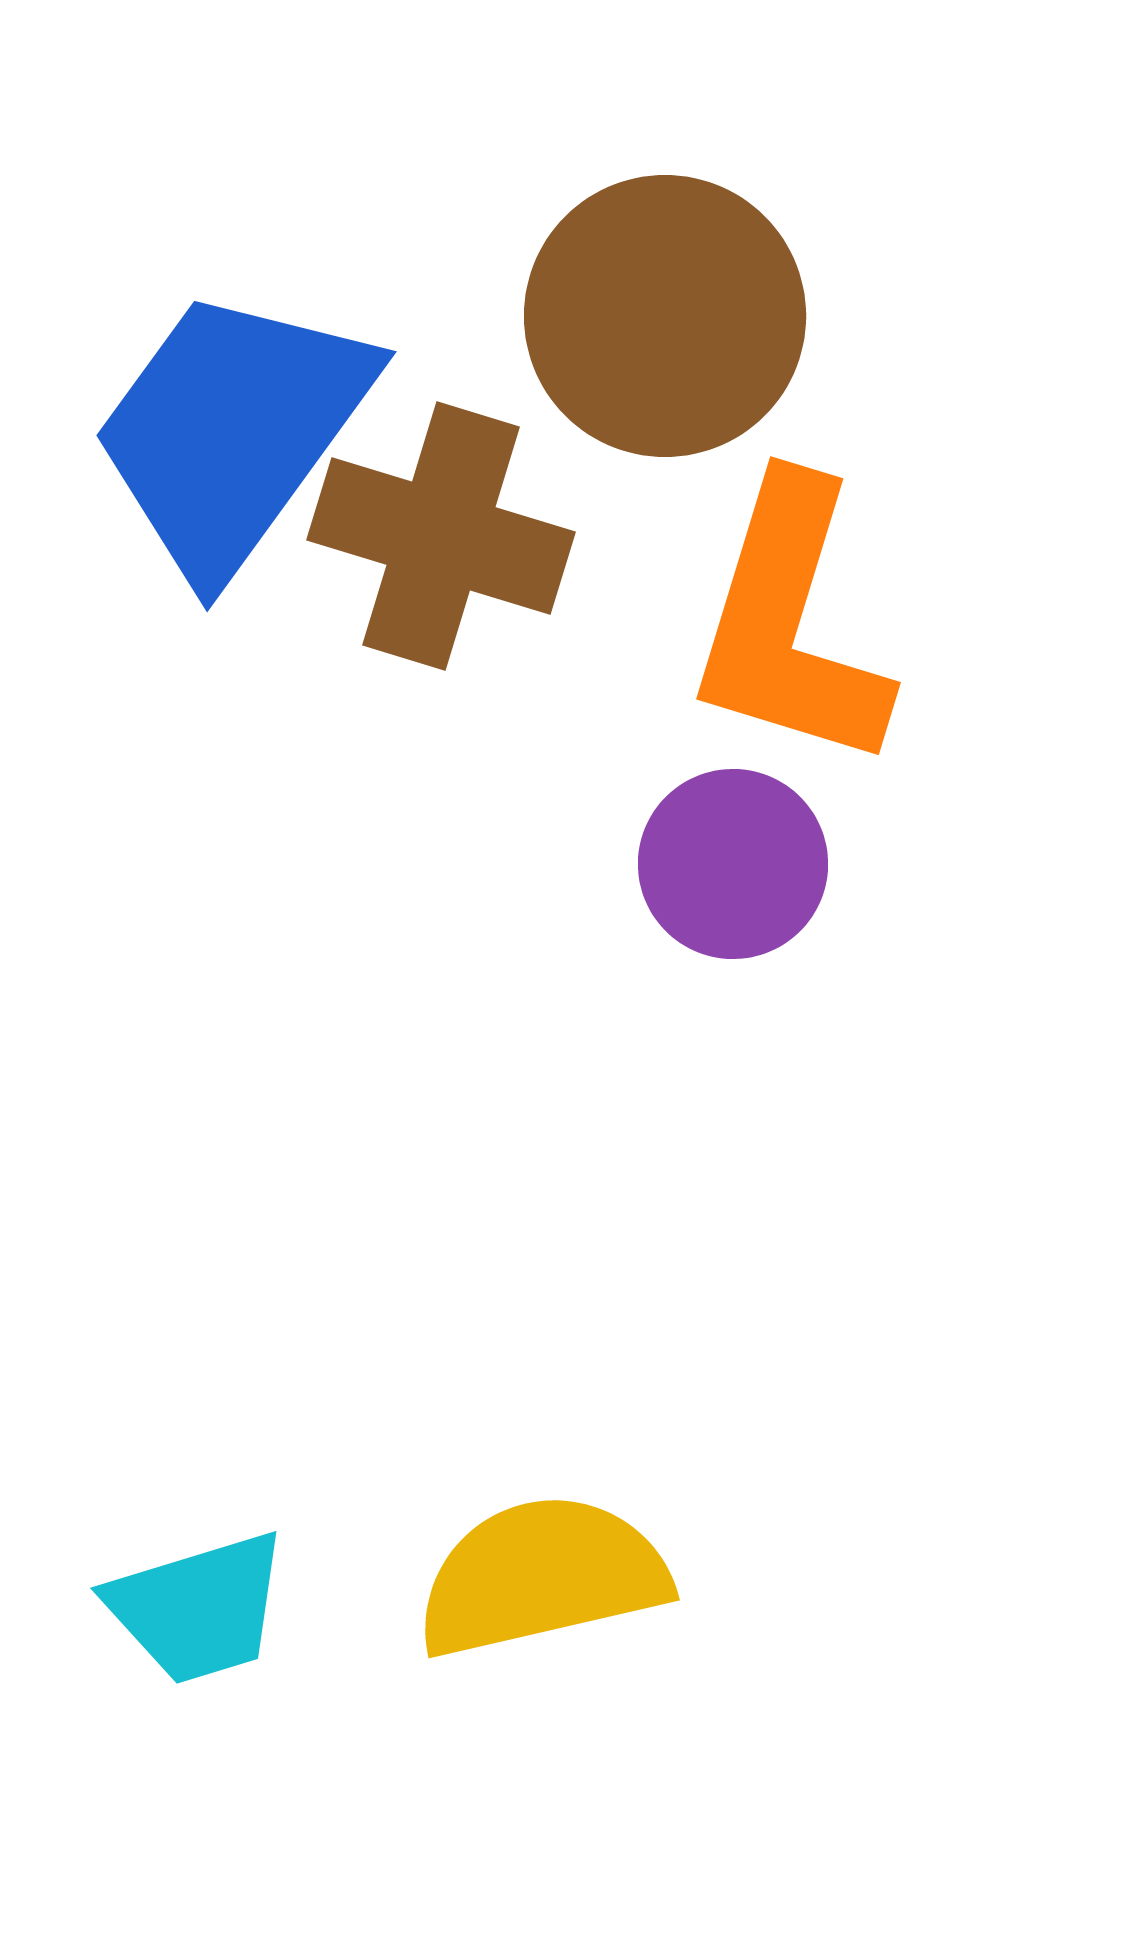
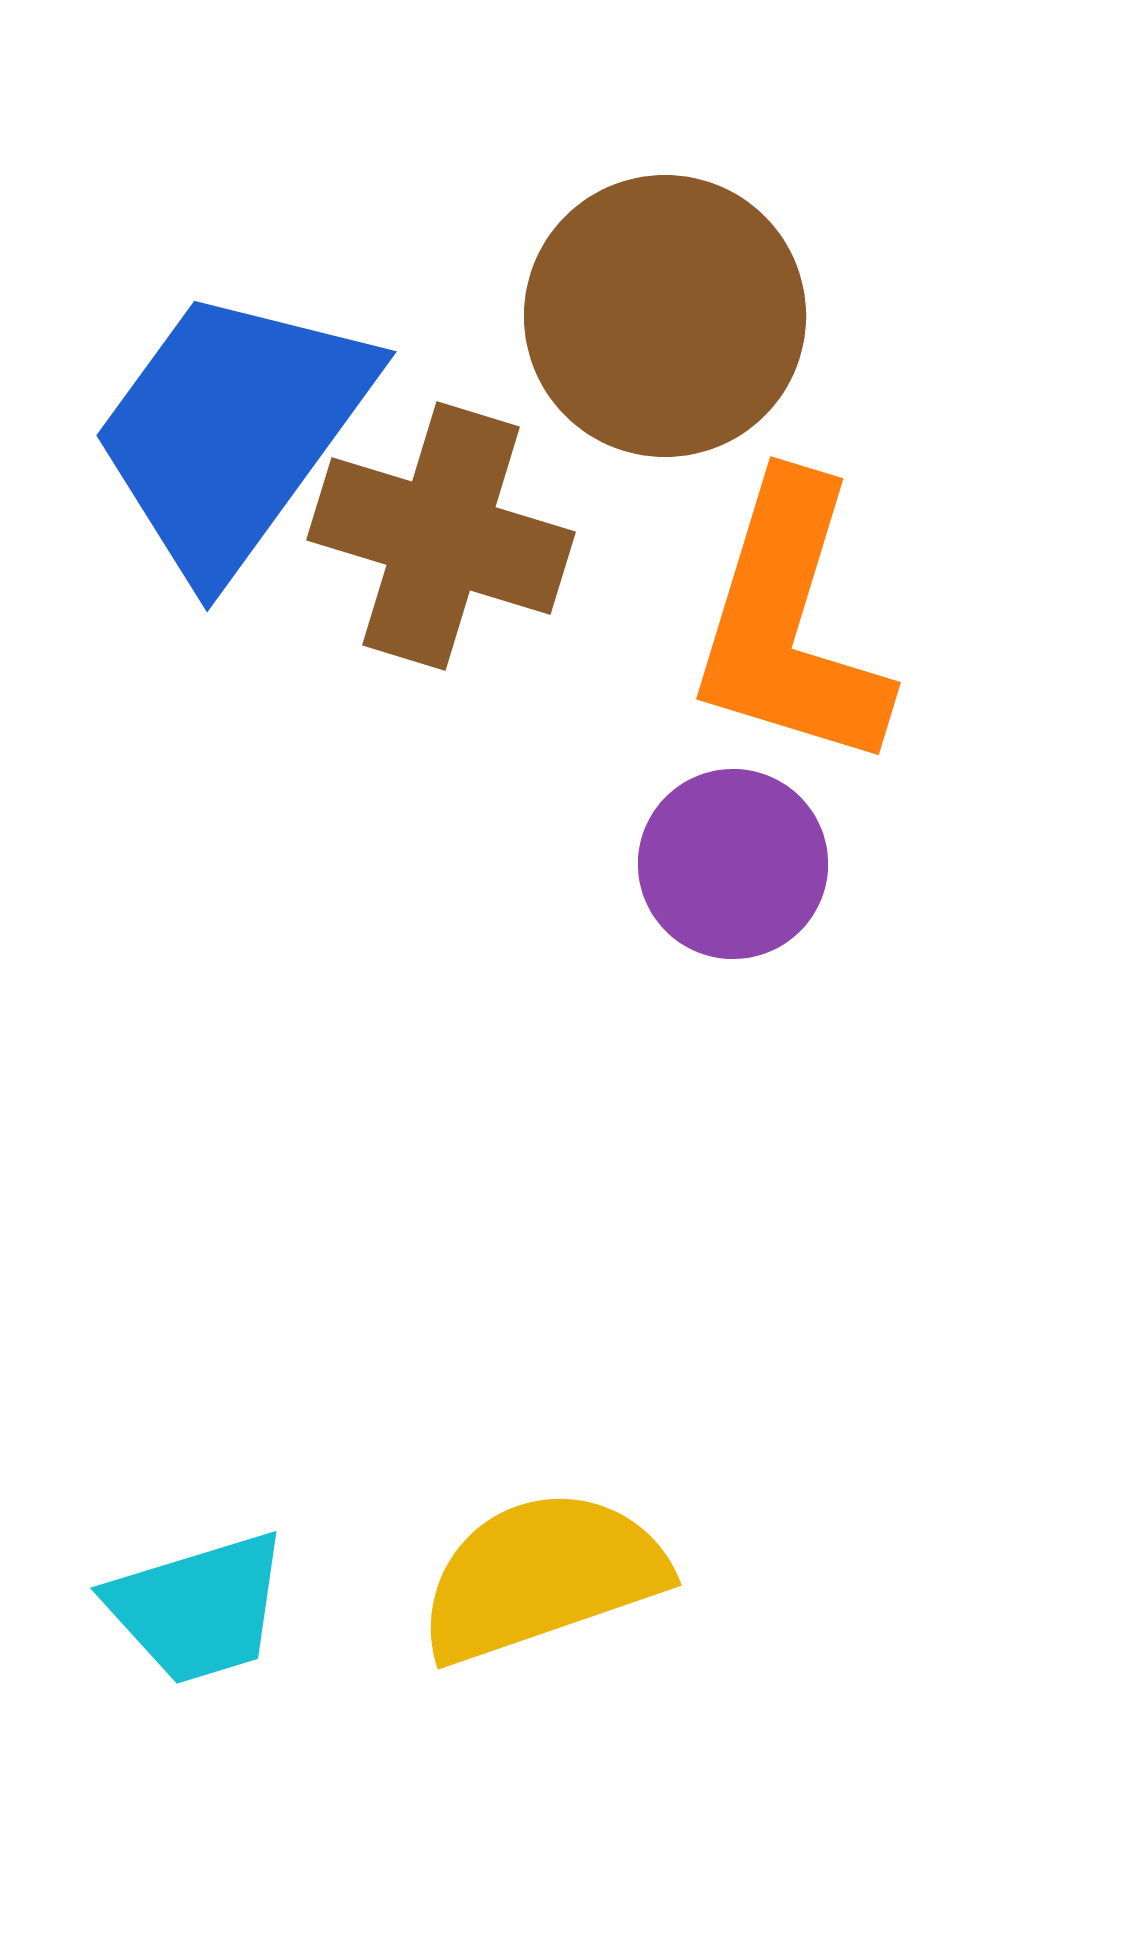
yellow semicircle: rotated 6 degrees counterclockwise
